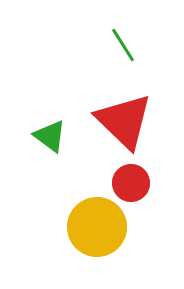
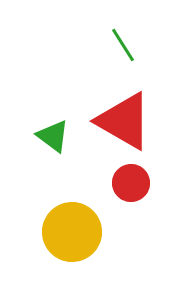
red triangle: rotated 14 degrees counterclockwise
green triangle: moved 3 px right
yellow circle: moved 25 px left, 5 px down
